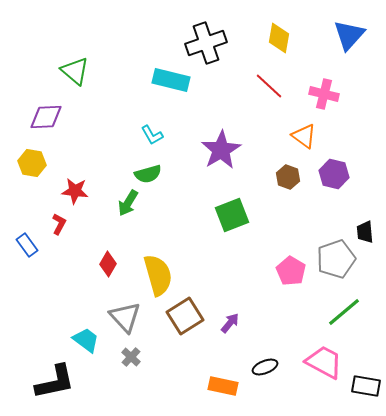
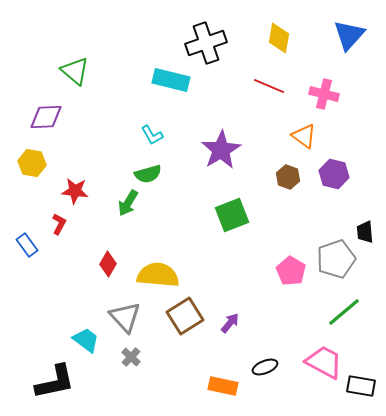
red line: rotated 20 degrees counterclockwise
yellow semicircle: rotated 69 degrees counterclockwise
black rectangle: moved 5 px left
